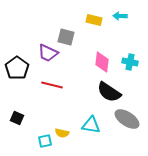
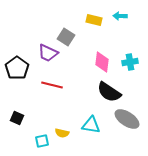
gray square: rotated 18 degrees clockwise
cyan cross: rotated 21 degrees counterclockwise
cyan square: moved 3 px left
